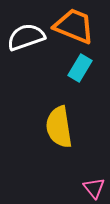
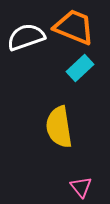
orange trapezoid: moved 1 px down
cyan rectangle: rotated 16 degrees clockwise
pink triangle: moved 13 px left, 1 px up
